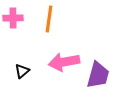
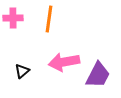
purple trapezoid: rotated 12 degrees clockwise
